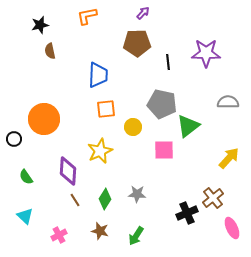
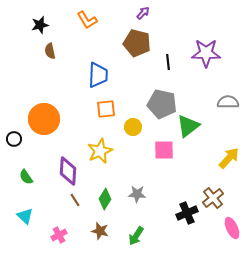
orange L-shape: moved 4 px down; rotated 110 degrees counterclockwise
brown pentagon: rotated 16 degrees clockwise
